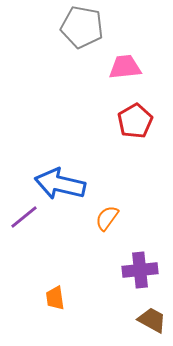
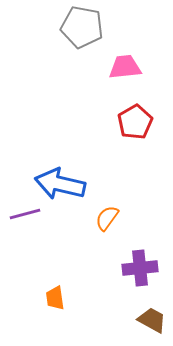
red pentagon: moved 1 px down
purple line: moved 1 px right, 3 px up; rotated 24 degrees clockwise
purple cross: moved 2 px up
